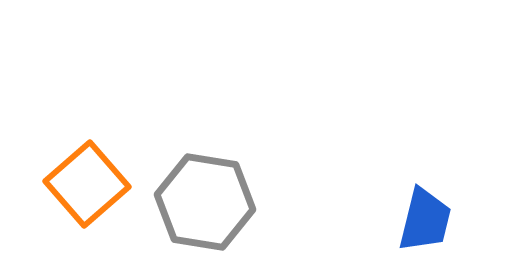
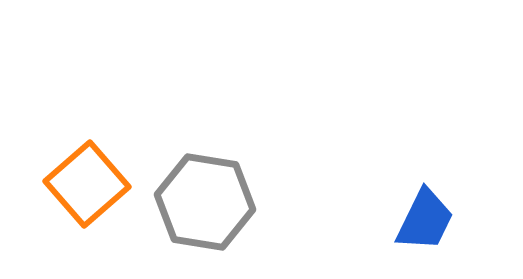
blue trapezoid: rotated 12 degrees clockwise
